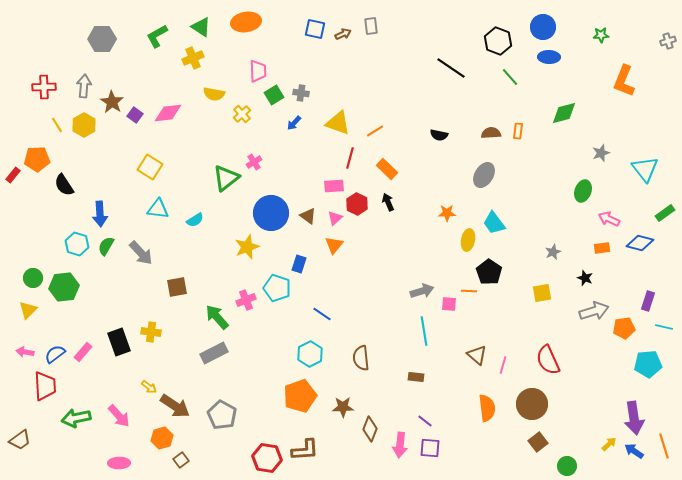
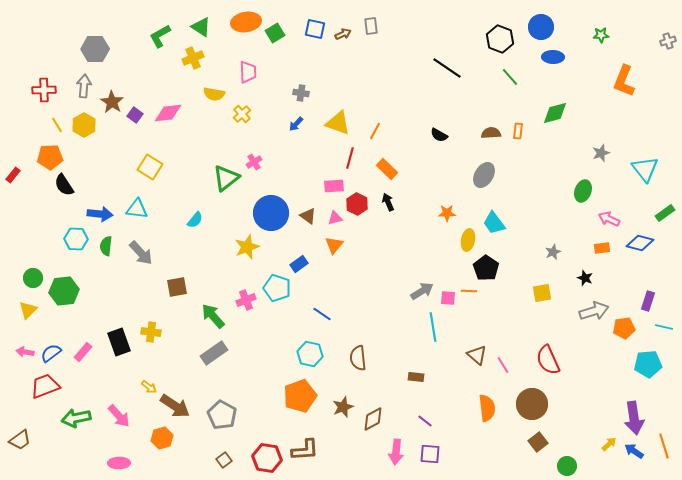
blue circle at (543, 27): moved 2 px left
green L-shape at (157, 36): moved 3 px right
gray hexagon at (102, 39): moved 7 px left, 10 px down
black hexagon at (498, 41): moved 2 px right, 2 px up
blue ellipse at (549, 57): moved 4 px right
black line at (451, 68): moved 4 px left
pink trapezoid at (258, 71): moved 10 px left, 1 px down
red cross at (44, 87): moved 3 px down
green square at (274, 95): moved 1 px right, 62 px up
green diamond at (564, 113): moved 9 px left
blue arrow at (294, 123): moved 2 px right, 1 px down
orange line at (375, 131): rotated 30 degrees counterclockwise
black semicircle at (439, 135): rotated 18 degrees clockwise
orange pentagon at (37, 159): moved 13 px right, 2 px up
cyan triangle at (158, 209): moved 21 px left
blue arrow at (100, 214): rotated 80 degrees counterclockwise
pink triangle at (335, 218): rotated 28 degrees clockwise
cyan semicircle at (195, 220): rotated 18 degrees counterclockwise
cyan hexagon at (77, 244): moved 1 px left, 5 px up; rotated 15 degrees counterclockwise
green semicircle at (106, 246): rotated 24 degrees counterclockwise
blue rectangle at (299, 264): rotated 36 degrees clockwise
black pentagon at (489, 272): moved 3 px left, 4 px up
green hexagon at (64, 287): moved 4 px down
gray arrow at (422, 291): rotated 15 degrees counterclockwise
pink square at (449, 304): moved 1 px left, 6 px up
green arrow at (217, 317): moved 4 px left, 1 px up
cyan line at (424, 331): moved 9 px right, 4 px up
gray rectangle at (214, 353): rotated 8 degrees counterclockwise
blue semicircle at (55, 354): moved 4 px left, 1 px up
cyan hexagon at (310, 354): rotated 20 degrees counterclockwise
brown semicircle at (361, 358): moved 3 px left
pink line at (503, 365): rotated 48 degrees counterclockwise
red trapezoid at (45, 386): rotated 108 degrees counterclockwise
brown star at (343, 407): rotated 20 degrees counterclockwise
brown diamond at (370, 429): moved 3 px right, 10 px up; rotated 40 degrees clockwise
pink arrow at (400, 445): moved 4 px left, 7 px down
purple square at (430, 448): moved 6 px down
brown square at (181, 460): moved 43 px right
